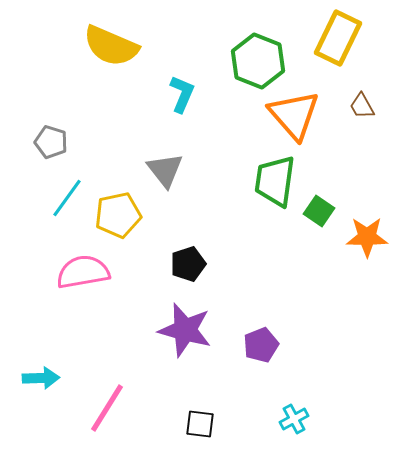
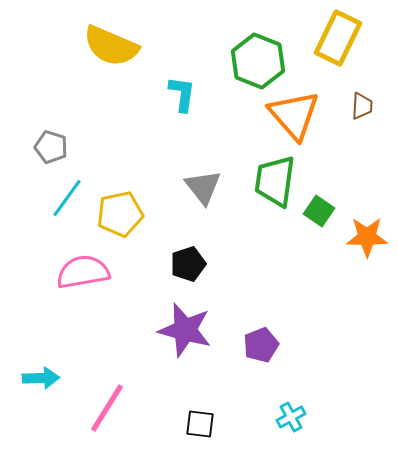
cyan L-shape: rotated 15 degrees counterclockwise
brown trapezoid: rotated 148 degrees counterclockwise
gray pentagon: moved 5 px down
gray triangle: moved 38 px right, 17 px down
yellow pentagon: moved 2 px right, 1 px up
cyan cross: moved 3 px left, 2 px up
